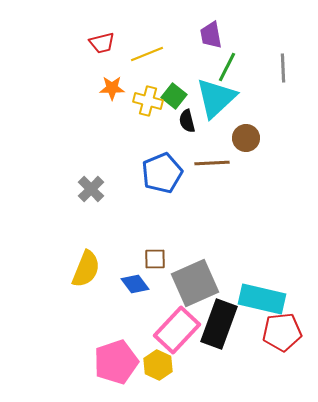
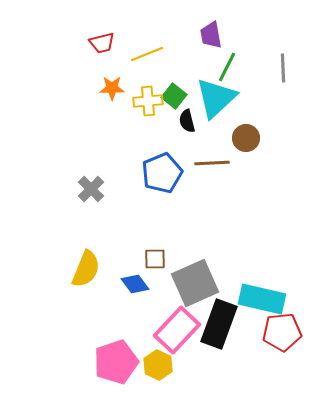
yellow cross: rotated 20 degrees counterclockwise
